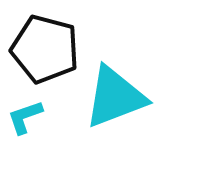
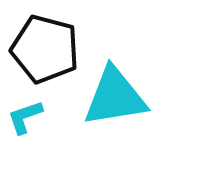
cyan triangle: rotated 12 degrees clockwise
